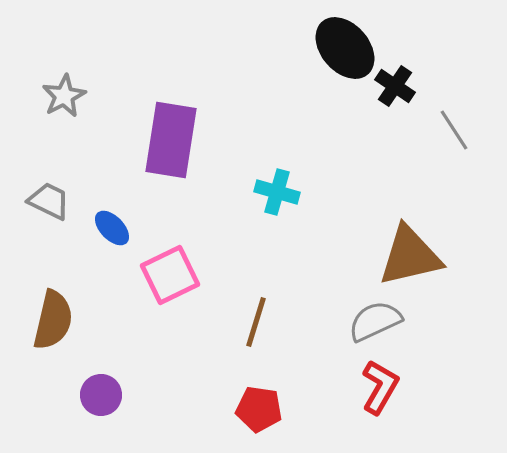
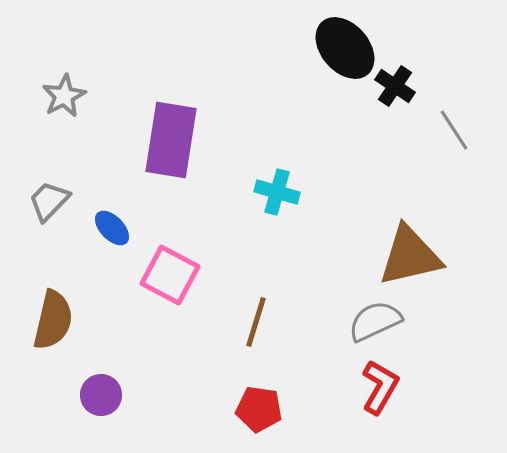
gray trapezoid: rotated 72 degrees counterclockwise
pink square: rotated 36 degrees counterclockwise
